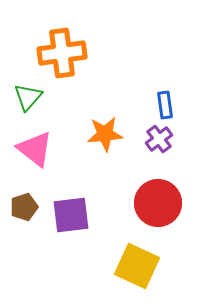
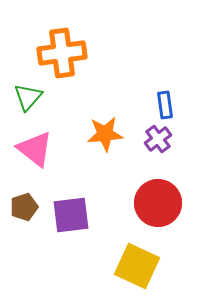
purple cross: moved 1 px left
